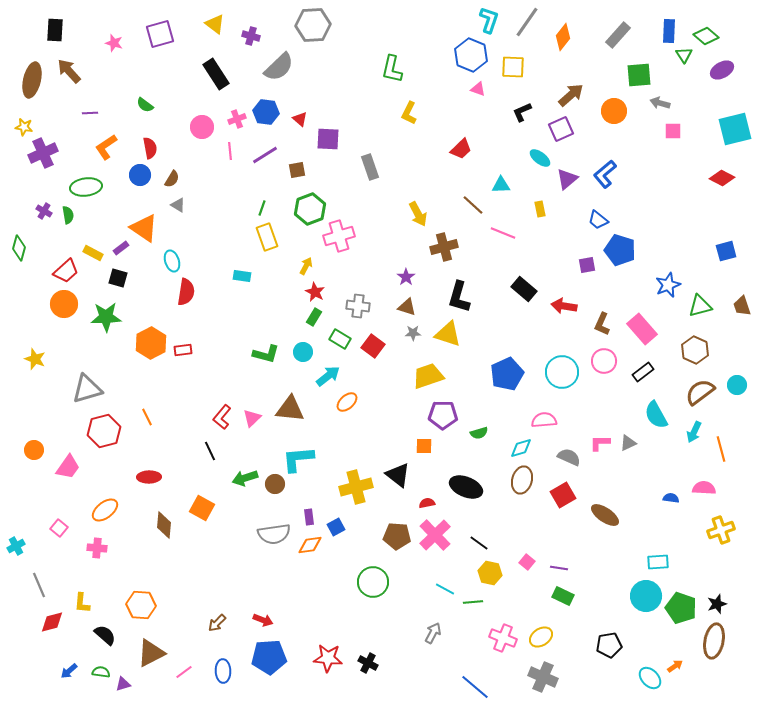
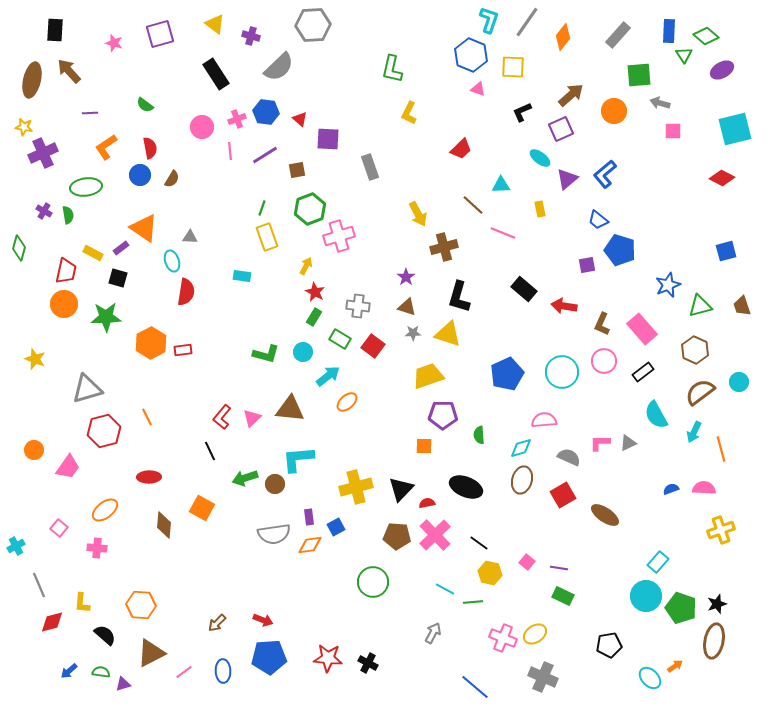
gray triangle at (178, 205): moved 12 px right, 32 px down; rotated 28 degrees counterclockwise
red trapezoid at (66, 271): rotated 36 degrees counterclockwise
cyan circle at (737, 385): moved 2 px right, 3 px up
green semicircle at (479, 433): moved 2 px down; rotated 102 degrees clockwise
black triangle at (398, 475): moved 3 px right, 14 px down; rotated 36 degrees clockwise
blue semicircle at (671, 498): moved 9 px up; rotated 28 degrees counterclockwise
cyan rectangle at (658, 562): rotated 45 degrees counterclockwise
yellow ellipse at (541, 637): moved 6 px left, 3 px up
